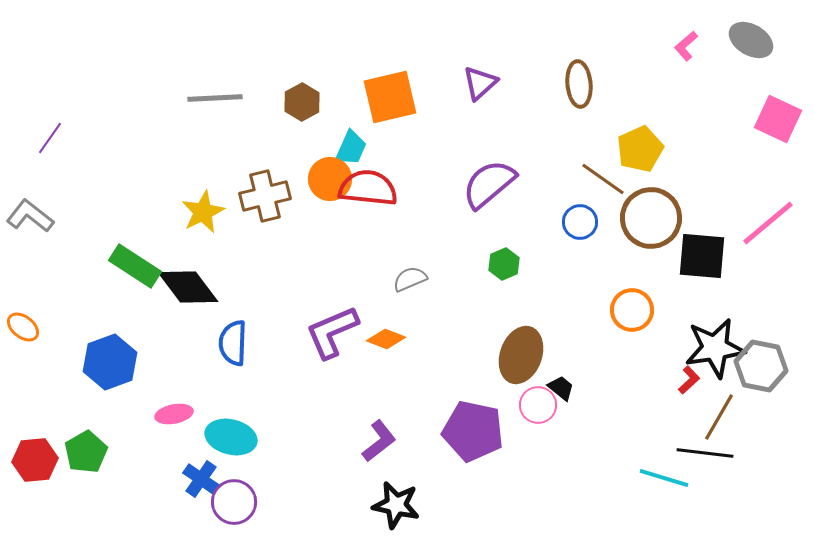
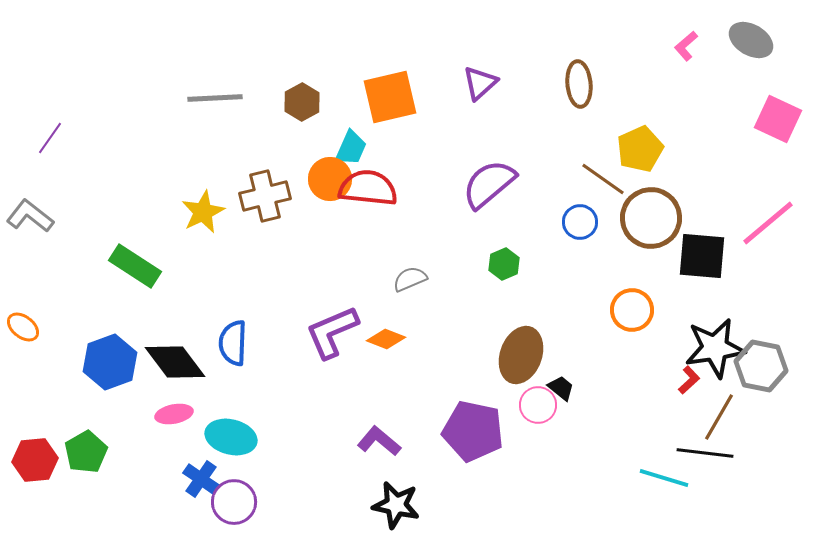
black diamond at (188, 287): moved 13 px left, 75 px down
purple L-shape at (379, 441): rotated 102 degrees counterclockwise
